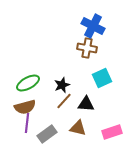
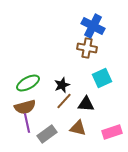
purple line: rotated 18 degrees counterclockwise
